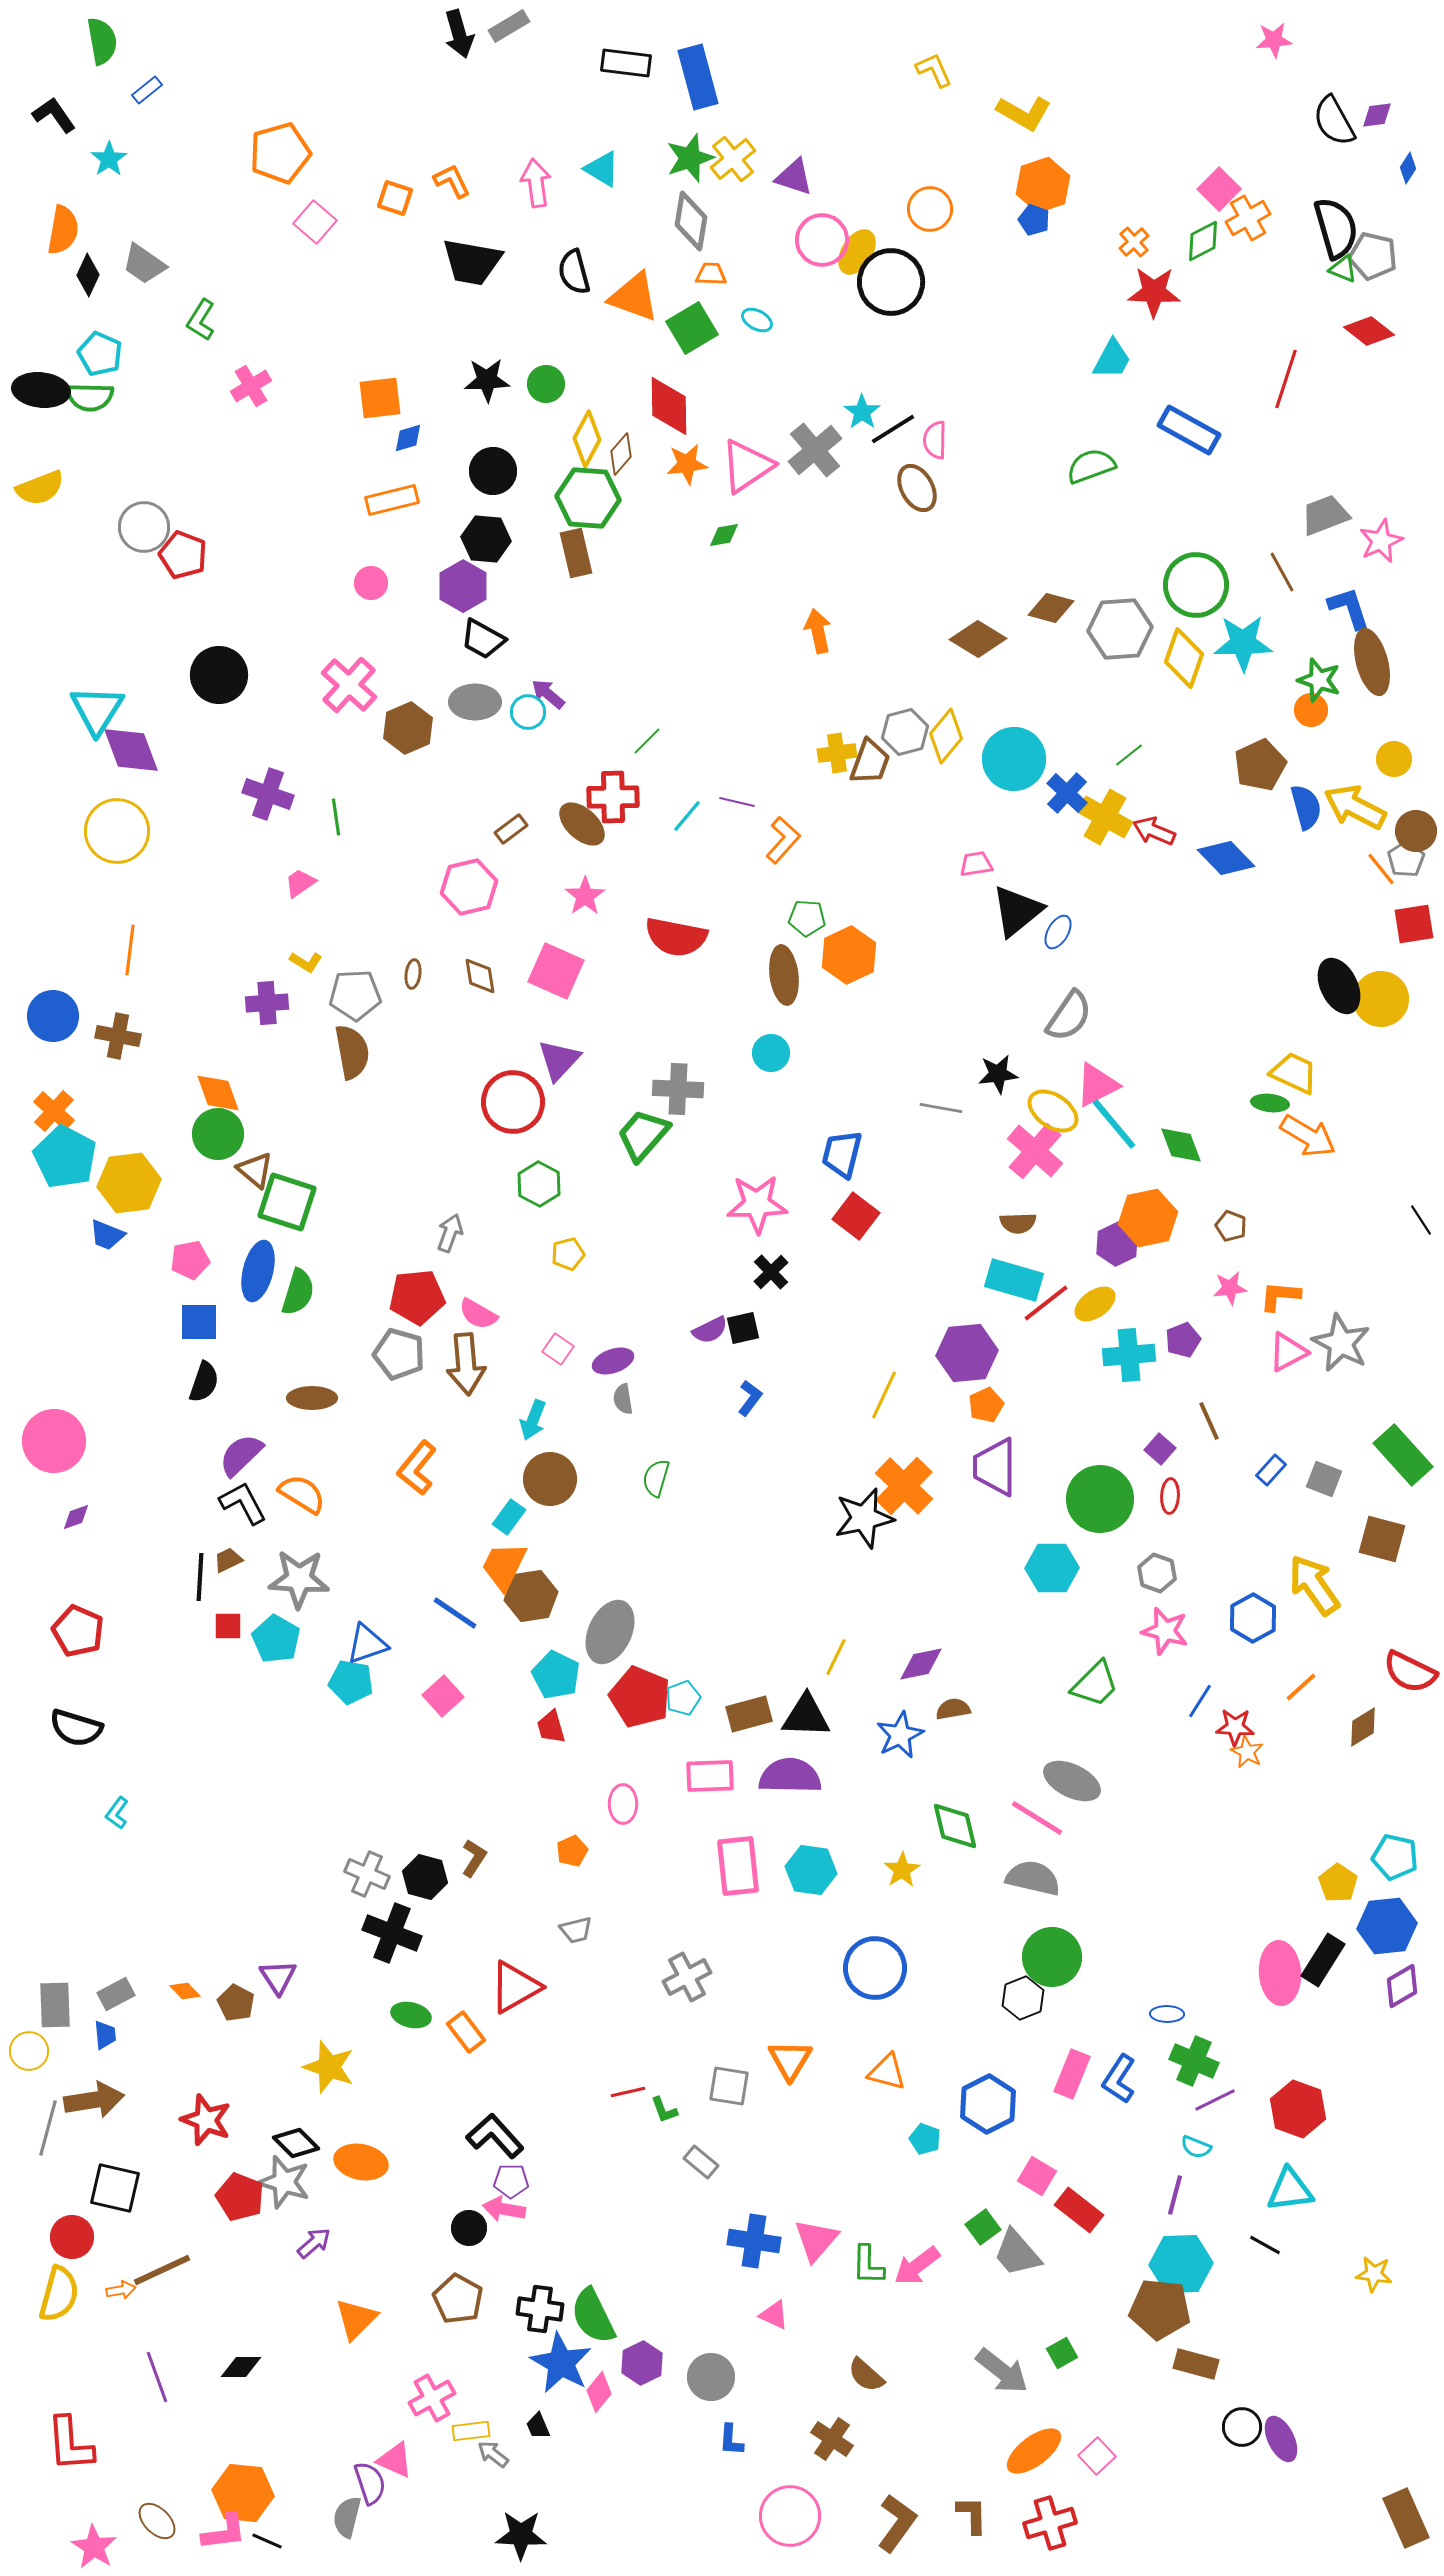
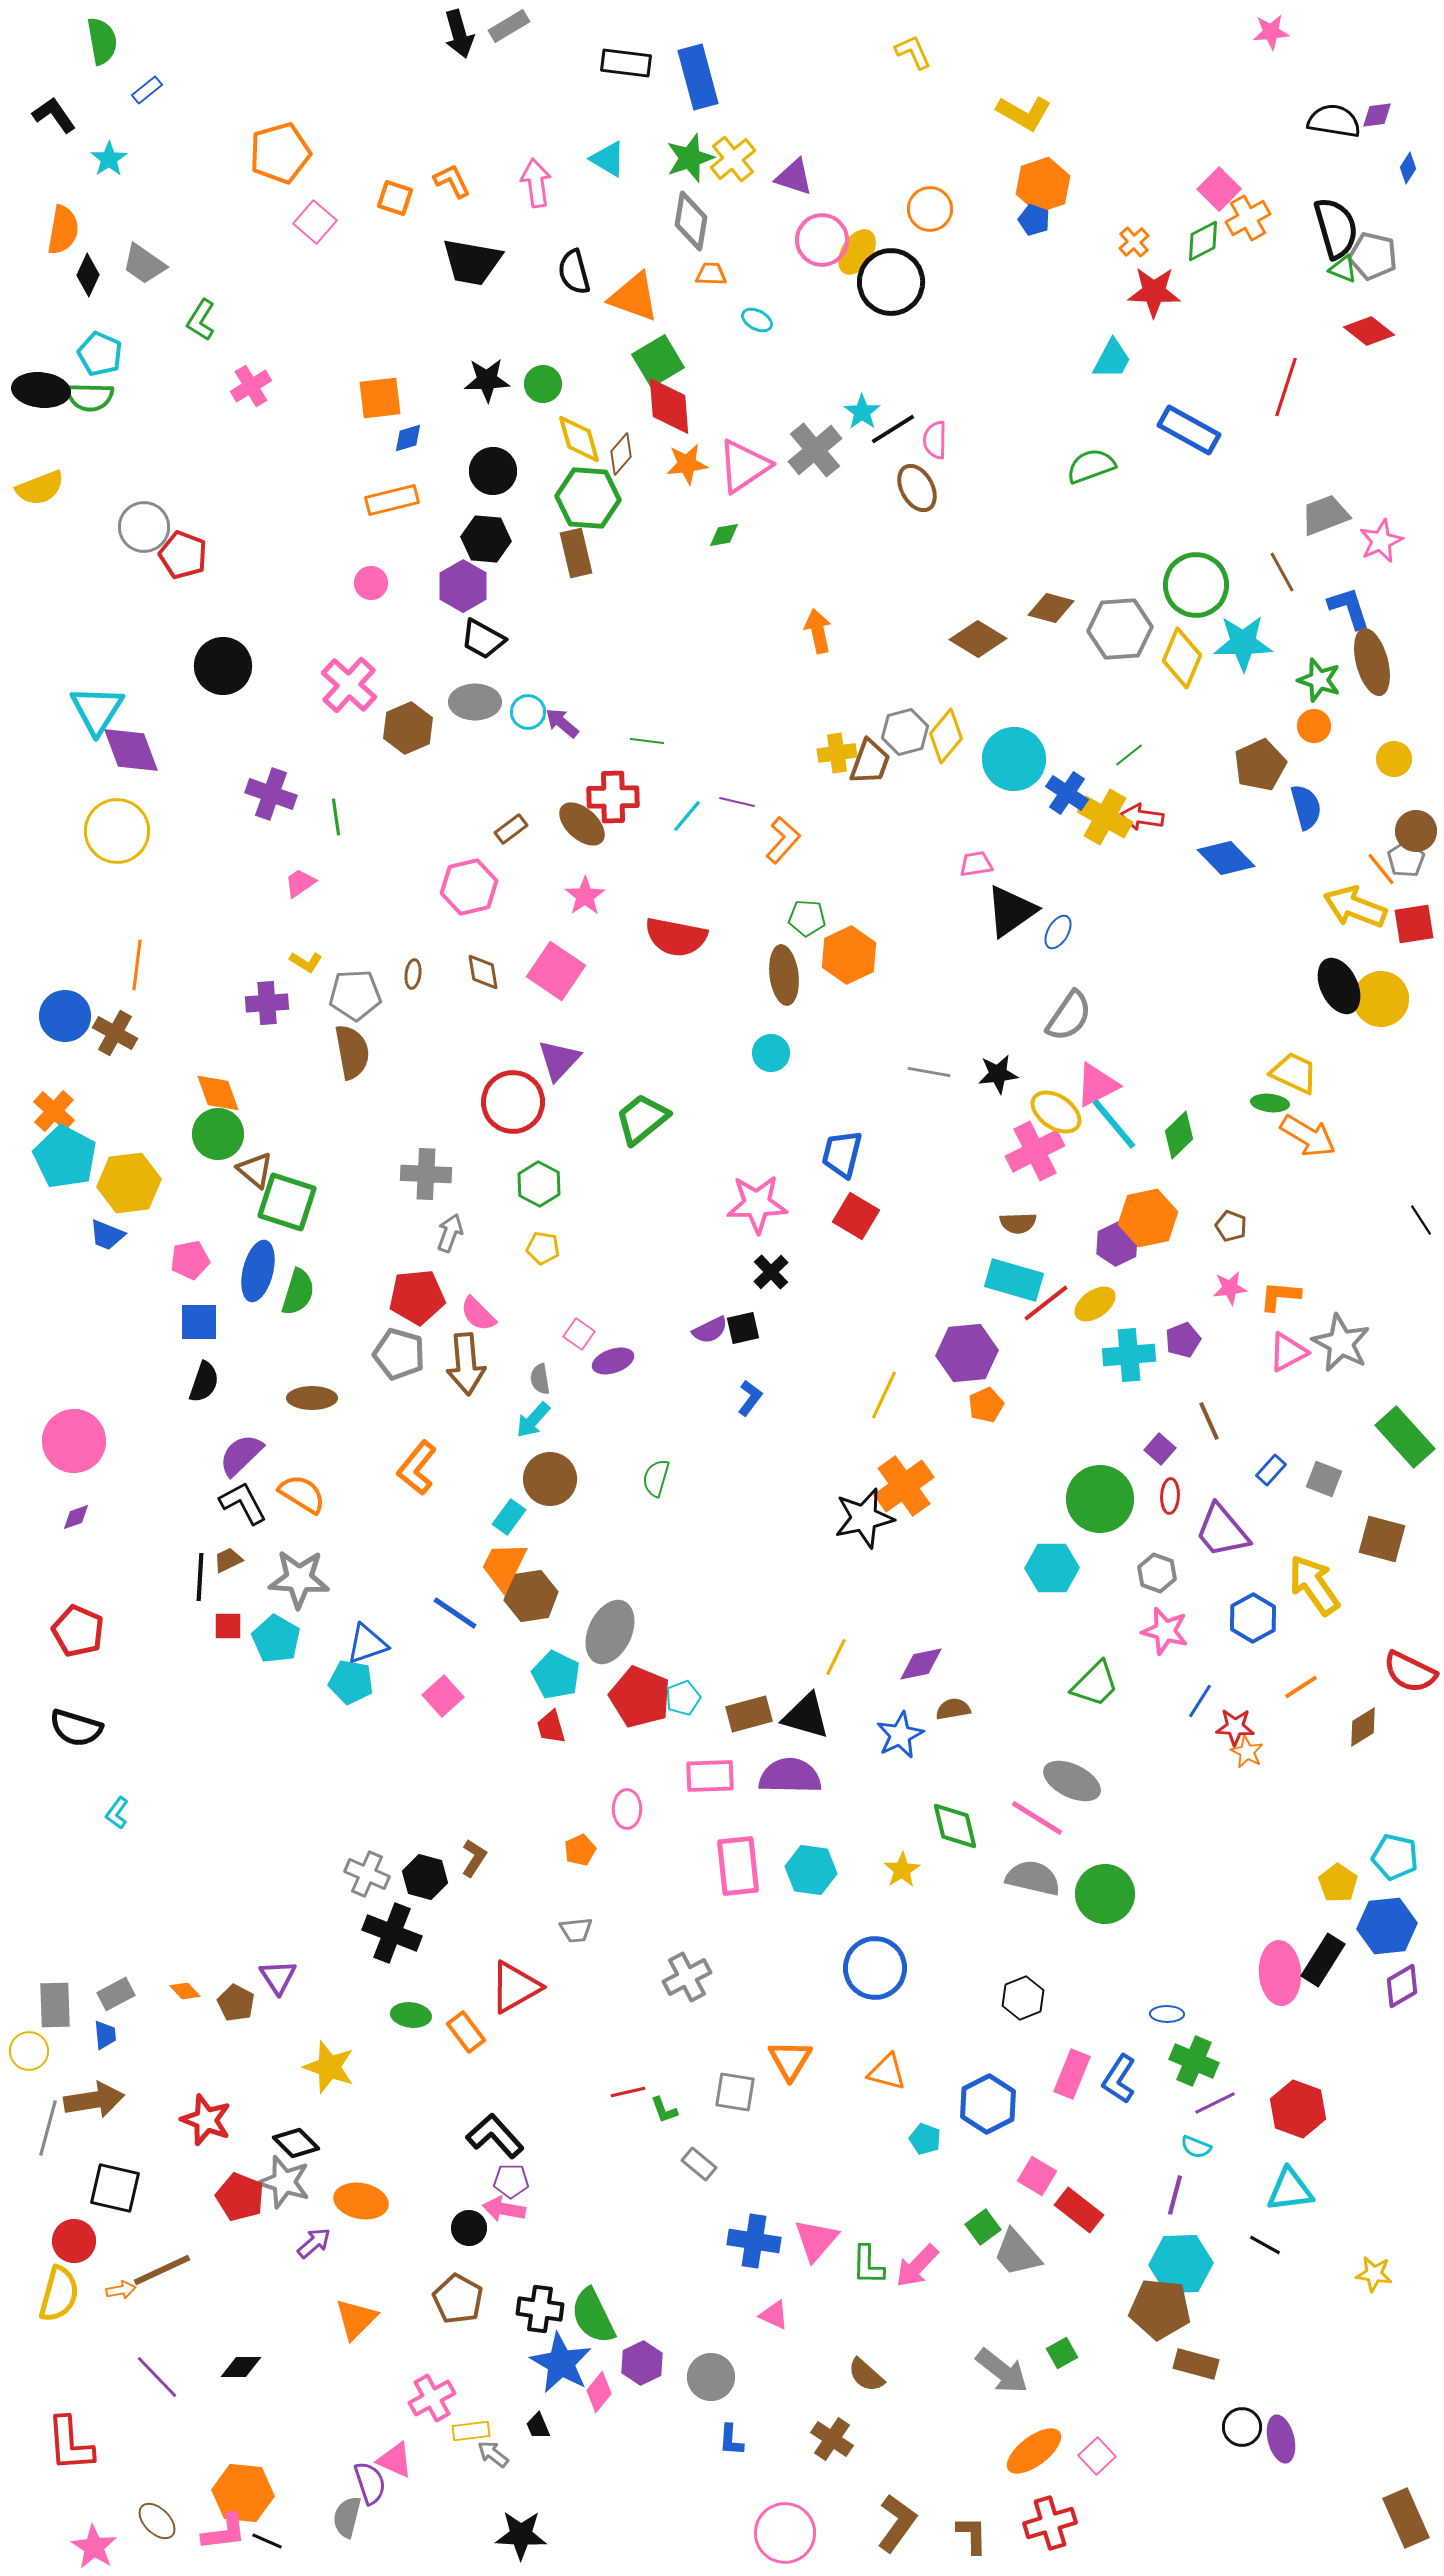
pink star at (1274, 40): moved 3 px left, 8 px up
yellow L-shape at (934, 70): moved 21 px left, 18 px up
black semicircle at (1334, 121): rotated 128 degrees clockwise
cyan triangle at (602, 169): moved 6 px right, 10 px up
green square at (692, 328): moved 34 px left, 33 px down
red line at (1286, 379): moved 8 px down
green circle at (546, 384): moved 3 px left
red diamond at (669, 406): rotated 4 degrees counterclockwise
yellow diamond at (587, 439): moved 8 px left; rotated 44 degrees counterclockwise
pink triangle at (747, 466): moved 3 px left
yellow diamond at (1184, 658): moved 2 px left; rotated 4 degrees clockwise
black circle at (219, 675): moved 4 px right, 9 px up
purple arrow at (548, 694): moved 14 px right, 29 px down
orange circle at (1311, 710): moved 3 px right, 16 px down
green line at (647, 741): rotated 52 degrees clockwise
blue cross at (1067, 793): rotated 9 degrees counterclockwise
purple cross at (268, 794): moved 3 px right
yellow arrow at (1355, 807): moved 100 px down; rotated 6 degrees counterclockwise
red arrow at (1154, 831): moved 12 px left, 14 px up; rotated 15 degrees counterclockwise
black triangle at (1017, 911): moved 6 px left; rotated 4 degrees clockwise
orange line at (130, 950): moved 7 px right, 15 px down
pink square at (556, 971): rotated 10 degrees clockwise
brown diamond at (480, 976): moved 3 px right, 4 px up
blue circle at (53, 1016): moved 12 px right
brown cross at (118, 1036): moved 3 px left, 3 px up; rotated 18 degrees clockwise
gray cross at (678, 1089): moved 252 px left, 85 px down
gray line at (941, 1108): moved 12 px left, 36 px up
yellow ellipse at (1053, 1111): moved 3 px right, 1 px down
green trapezoid at (643, 1135): moved 1 px left, 16 px up; rotated 10 degrees clockwise
green diamond at (1181, 1145): moved 2 px left, 10 px up; rotated 66 degrees clockwise
pink cross at (1035, 1151): rotated 22 degrees clockwise
red square at (856, 1216): rotated 6 degrees counterclockwise
yellow pentagon at (568, 1254): moved 25 px left, 6 px up; rotated 24 degrees clockwise
pink semicircle at (478, 1314): rotated 15 degrees clockwise
pink square at (558, 1349): moved 21 px right, 15 px up
gray semicircle at (623, 1399): moved 83 px left, 20 px up
cyan arrow at (533, 1420): rotated 21 degrees clockwise
pink circle at (54, 1441): moved 20 px right
green rectangle at (1403, 1455): moved 2 px right, 18 px up
purple trapezoid at (995, 1467): moved 227 px right, 64 px down; rotated 40 degrees counterclockwise
orange cross at (904, 1486): rotated 10 degrees clockwise
orange line at (1301, 1687): rotated 9 degrees clockwise
black triangle at (806, 1716): rotated 14 degrees clockwise
pink ellipse at (623, 1804): moved 4 px right, 5 px down
orange pentagon at (572, 1851): moved 8 px right, 1 px up
gray trapezoid at (576, 1930): rotated 8 degrees clockwise
green circle at (1052, 1957): moved 53 px right, 63 px up
green ellipse at (411, 2015): rotated 6 degrees counterclockwise
gray square at (729, 2086): moved 6 px right, 6 px down
purple line at (1215, 2100): moved 3 px down
orange ellipse at (361, 2162): moved 39 px down
gray rectangle at (701, 2162): moved 2 px left, 2 px down
red circle at (72, 2237): moved 2 px right, 4 px down
pink arrow at (917, 2266): rotated 9 degrees counterclockwise
purple line at (157, 2377): rotated 24 degrees counterclockwise
purple ellipse at (1281, 2439): rotated 12 degrees clockwise
brown L-shape at (972, 2515): moved 20 px down
pink circle at (790, 2516): moved 5 px left, 17 px down
